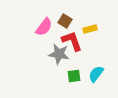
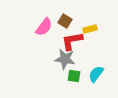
red L-shape: rotated 80 degrees counterclockwise
gray star: moved 6 px right, 5 px down
green square: rotated 16 degrees clockwise
